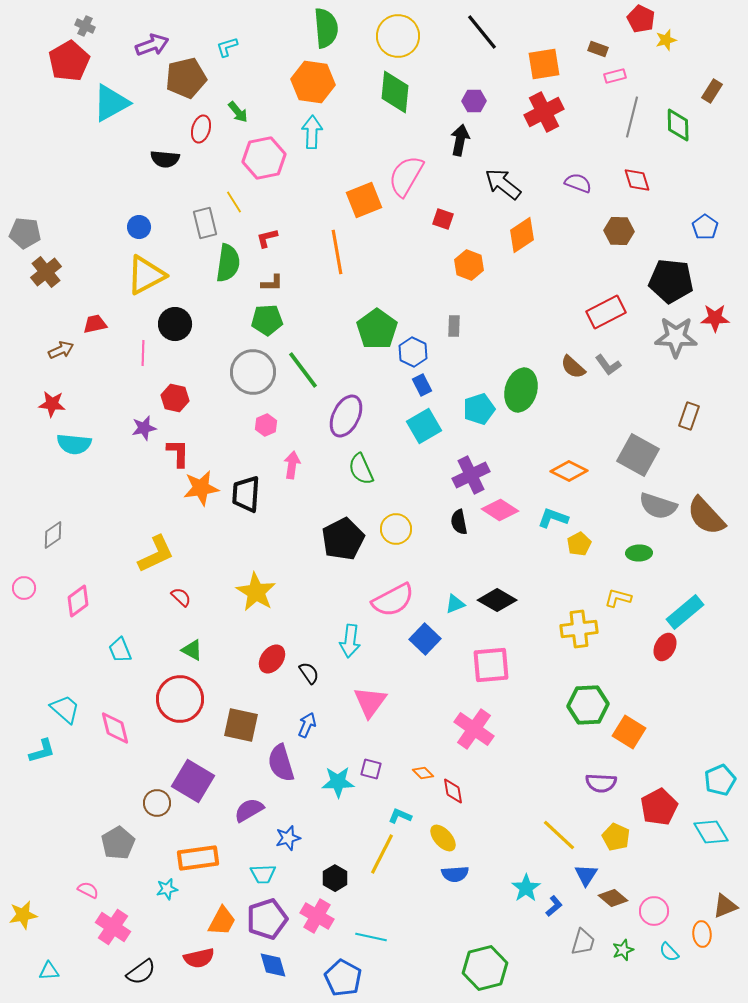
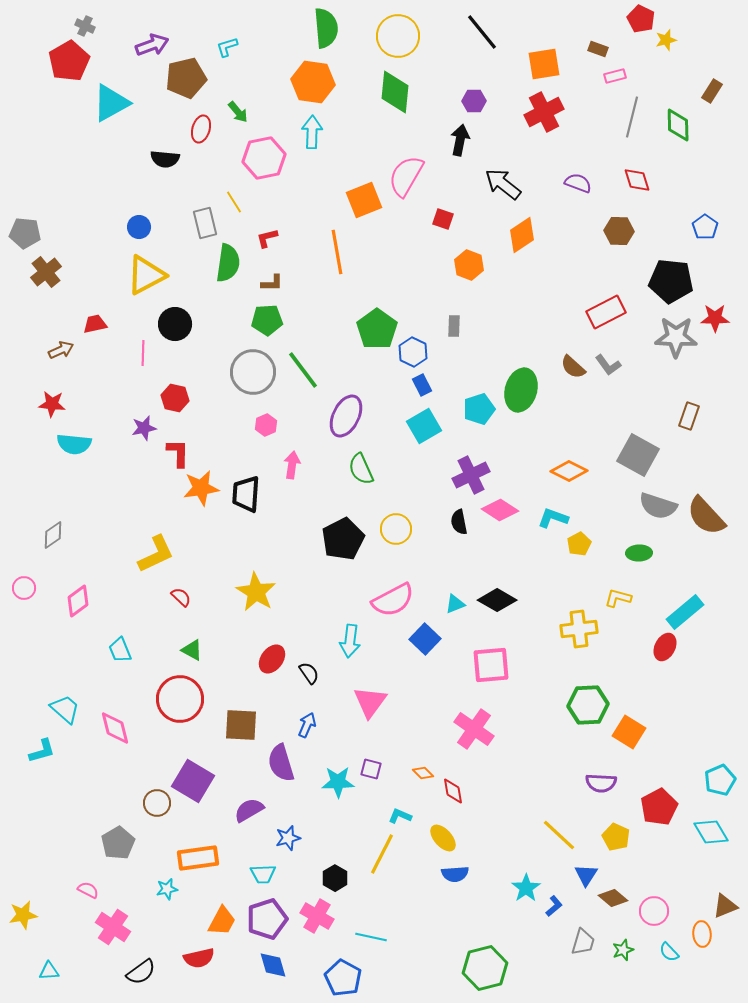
brown square at (241, 725): rotated 9 degrees counterclockwise
